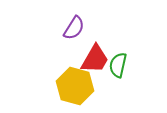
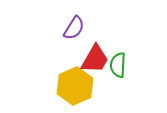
green semicircle: rotated 10 degrees counterclockwise
yellow hexagon: rotated 21 degrees clockwise
